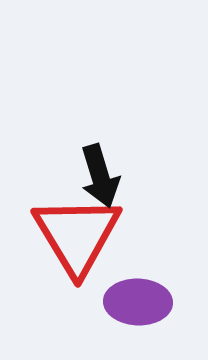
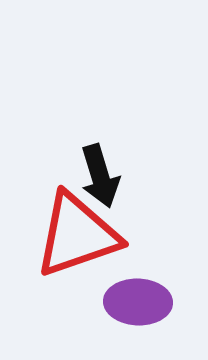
red triangle: rotated 42 degrees clockwise
